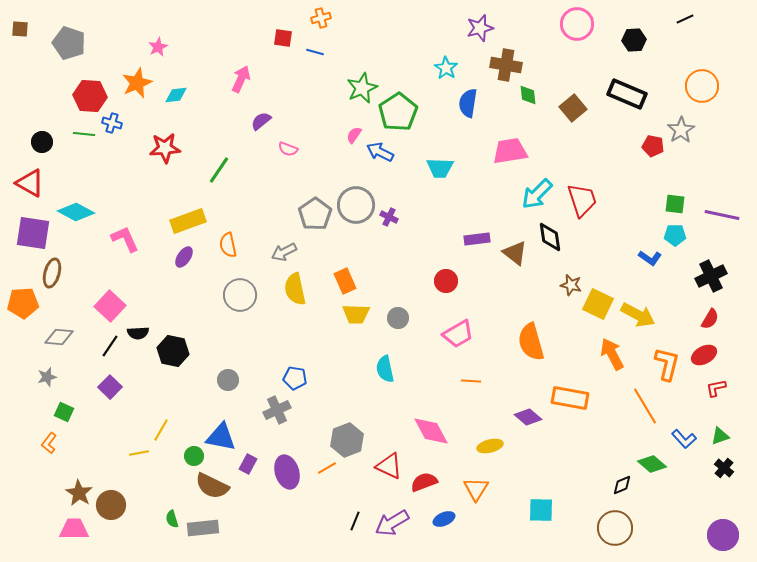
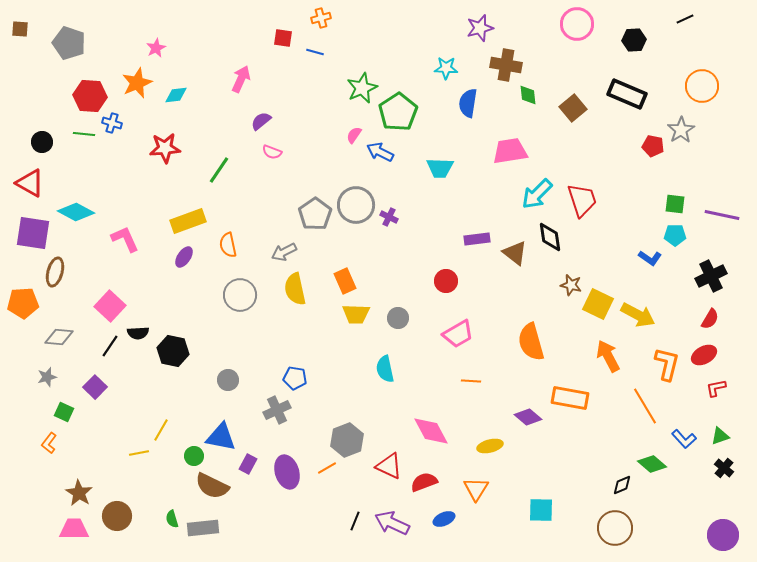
pink star at (158, 47): moved 2 px left, 1 px down
cyan star at (446, 68): rotated 30 degrees counterclockwise
pink semicircle at (288, 149): moved 16 px left, 3 px down
brown ellipse at (52, 273): moved 3 px right, 1 px up
orange arrow at (612, 354): moved 4 px left, 2 px down
purple square at (110, 387): moved 15 px left
brown circle at (111, 505): moved 6 px right, 11 px down
purple arrow at (392, 523): rotated 56 degrees clockwise
